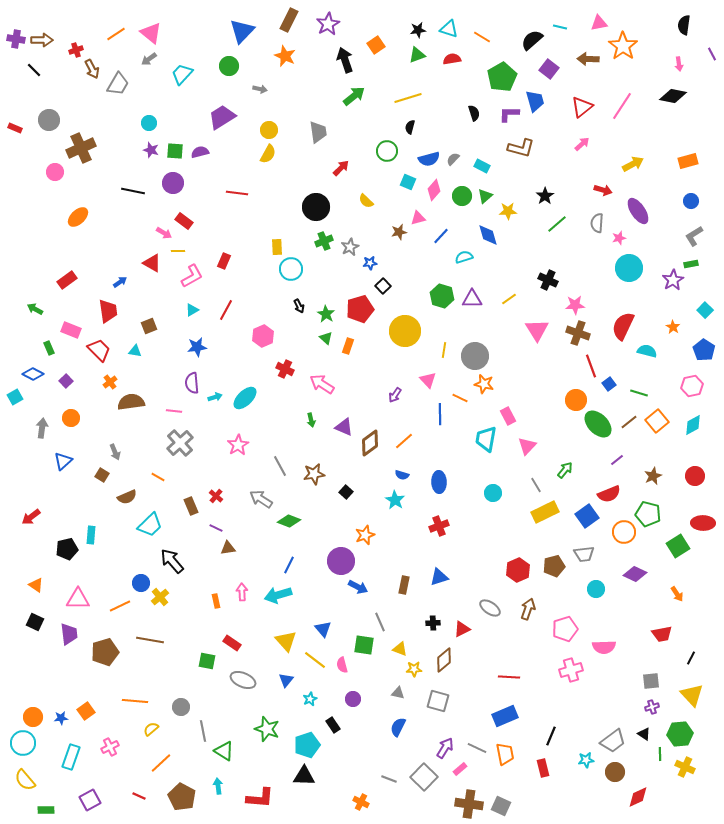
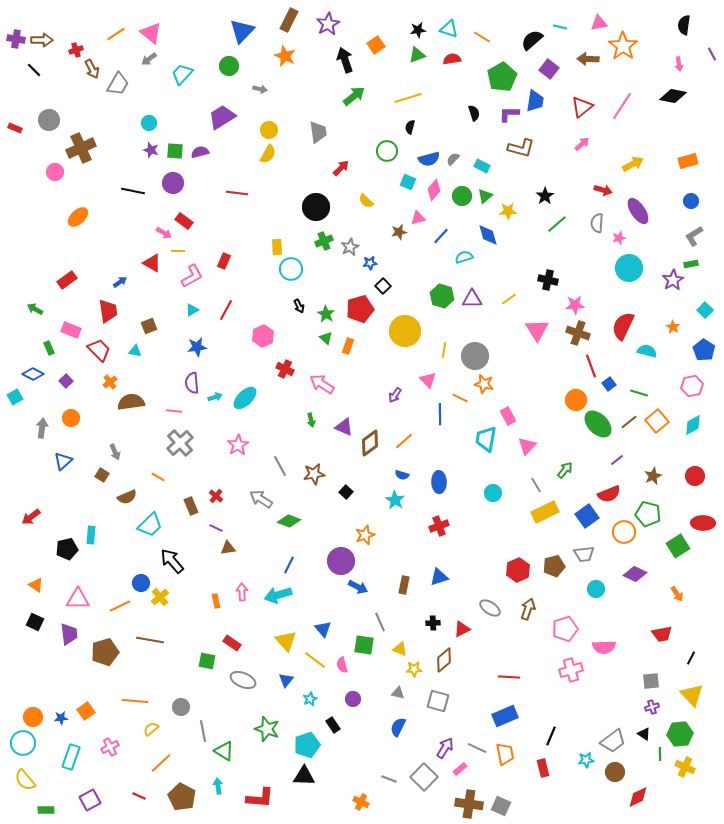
blue trapezoid at (535, 101): rotated 25 degrees clockwise
black cross at (548, 280): rotated 12 degrees counterclockwise
